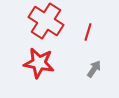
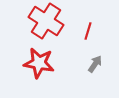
red line: moved 1 px up
gray arrow: moved 1 px right, 5 px up
